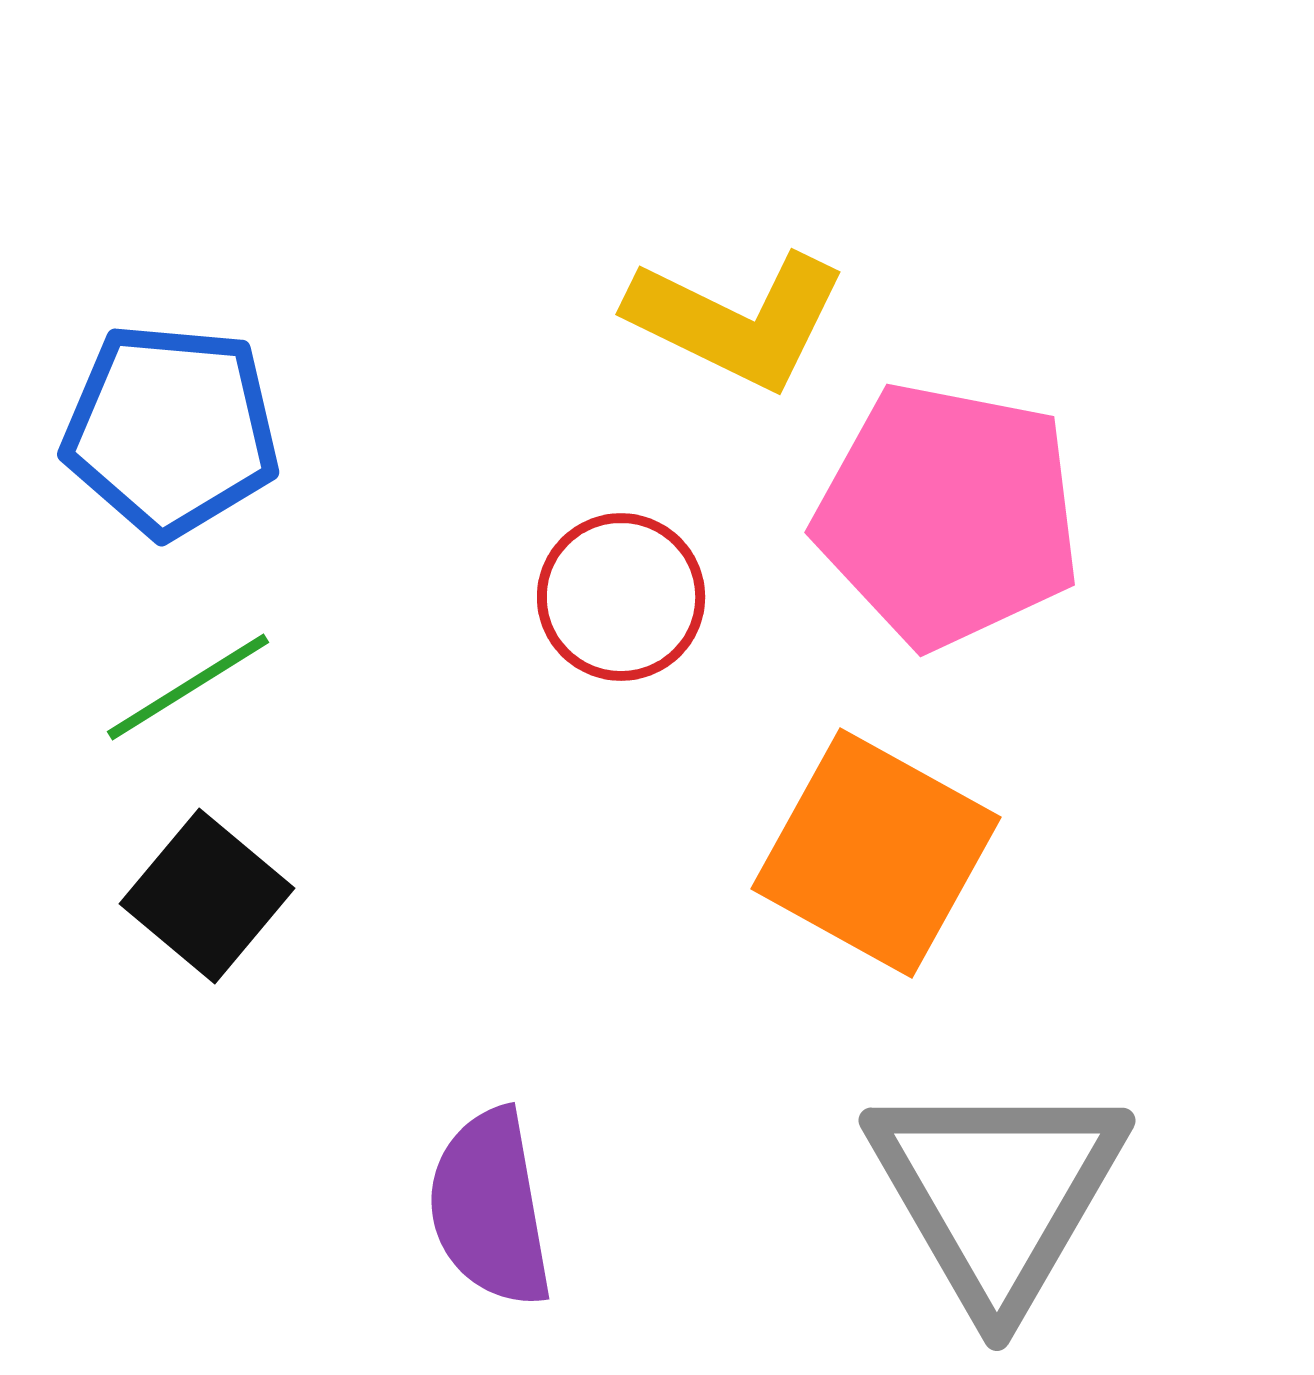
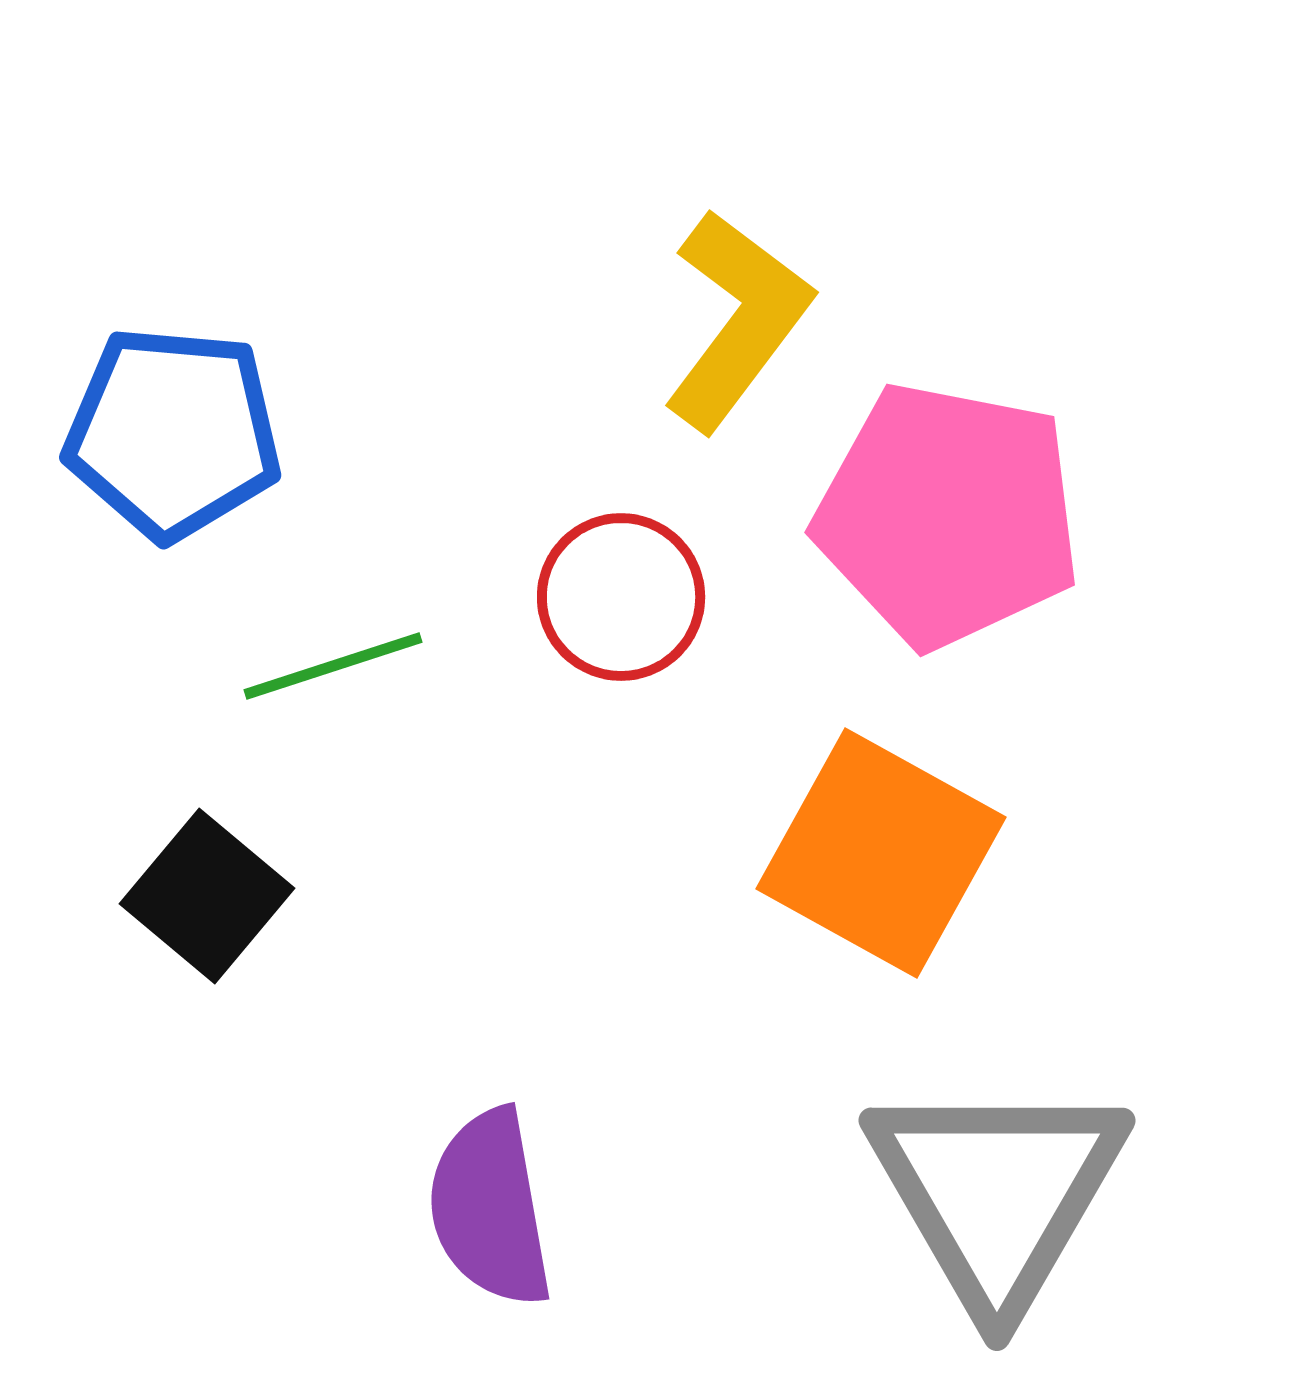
yellow L-shape: rotated 79 degrees counterclockwise
blue pentagon: moved 2 px right, 3 px down
green line: moved 145 px right, 21 px up; rotated 14 degrees clockwise
orange square: moved 5 px right
